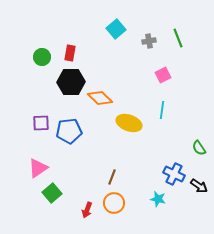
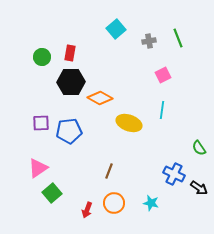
orange diamond: rotated 15 degrees counterclockwise
brown line: moved 3 px left, 6 px up
black arrow: moved 2 px down
cyan star: moved 7 px left, 4 px down
